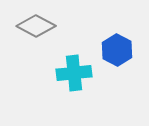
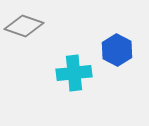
gray diamond: moved 12 px left; rotated 9 degrees counterclockwise
